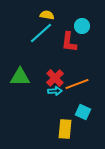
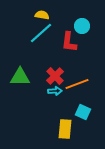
yellow semicircle: moved 5 px left
red cross: moved 2 px up
